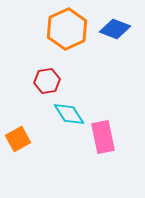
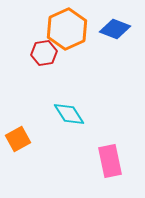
red hexagon: moved 3 px left, 28 px up
pink rectangle: moved 7 px right, 24 px down
